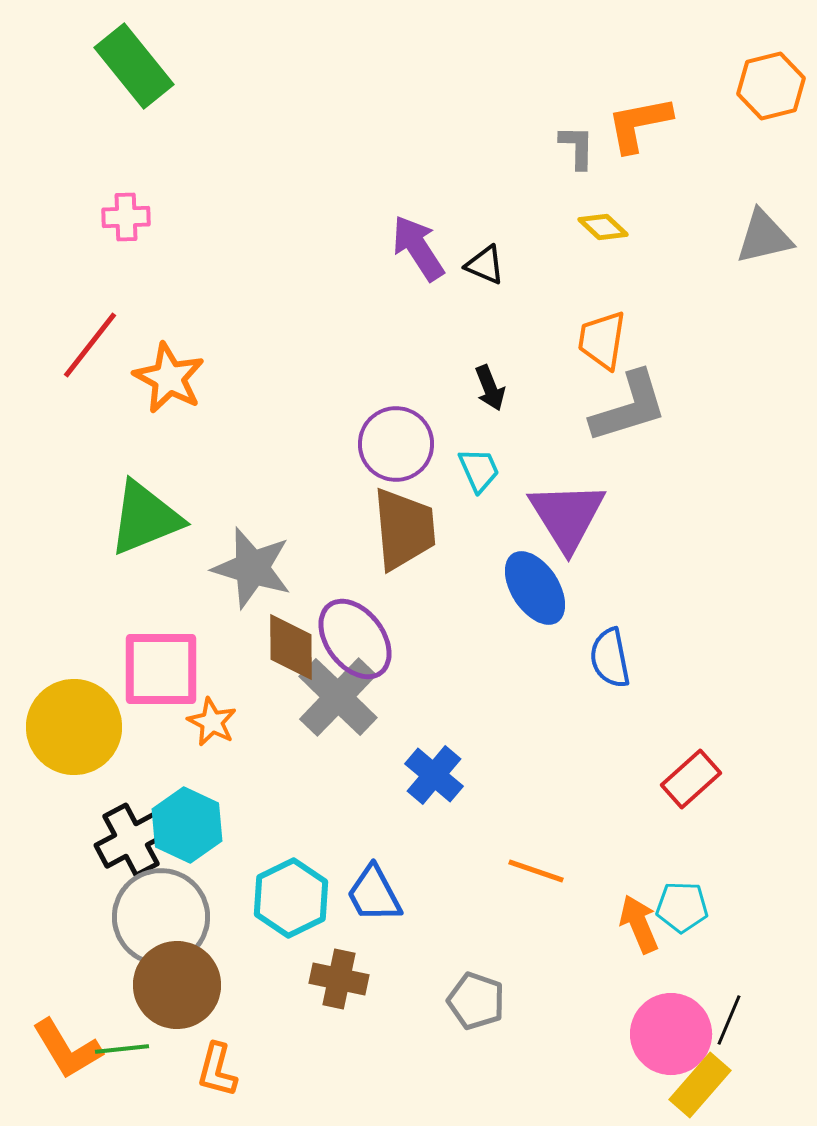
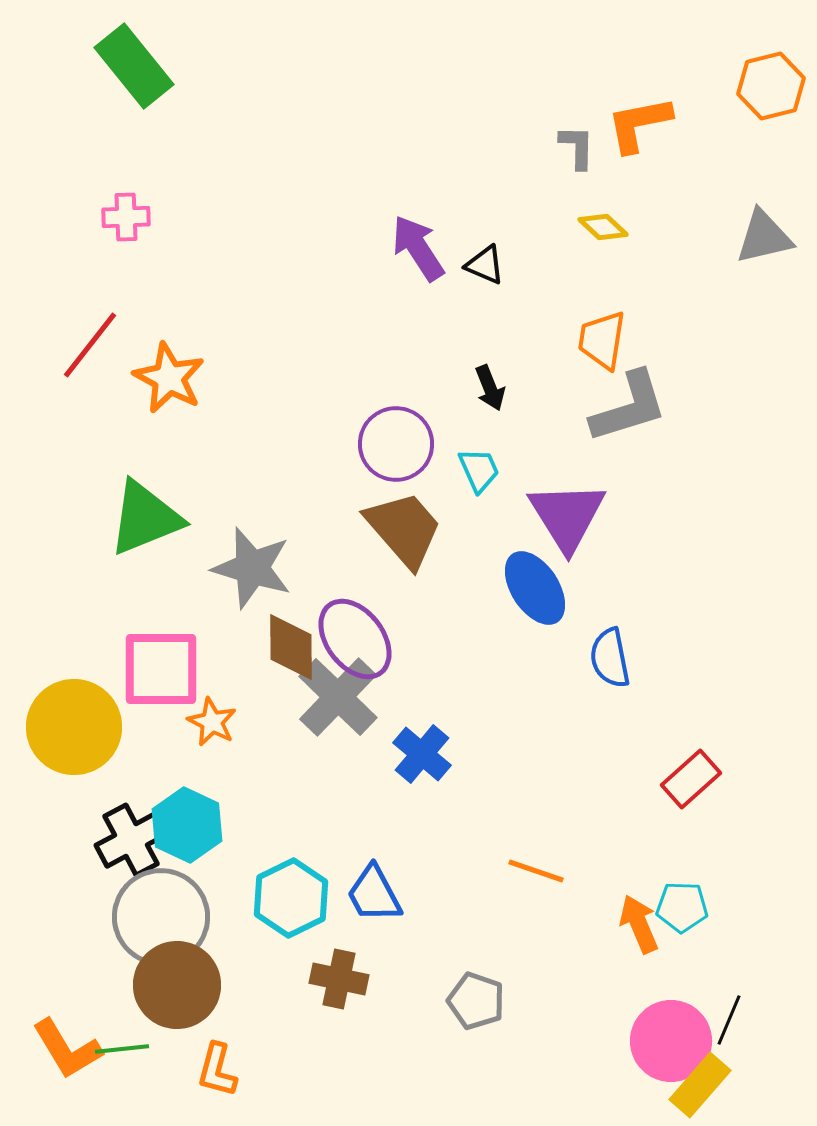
brown trapezoid at (404, 529): rotated 36 degrees counterclockwise
blue cross at (434, 775): moved 12 px left, 21 px up
pink circle at (671, 1034): moved 7 px down
